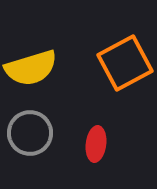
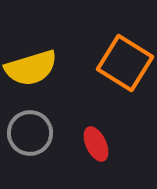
orange square: rotated 30 degrees counterclockwise
red ellipse: rotated 32 degrees counterclockwise
